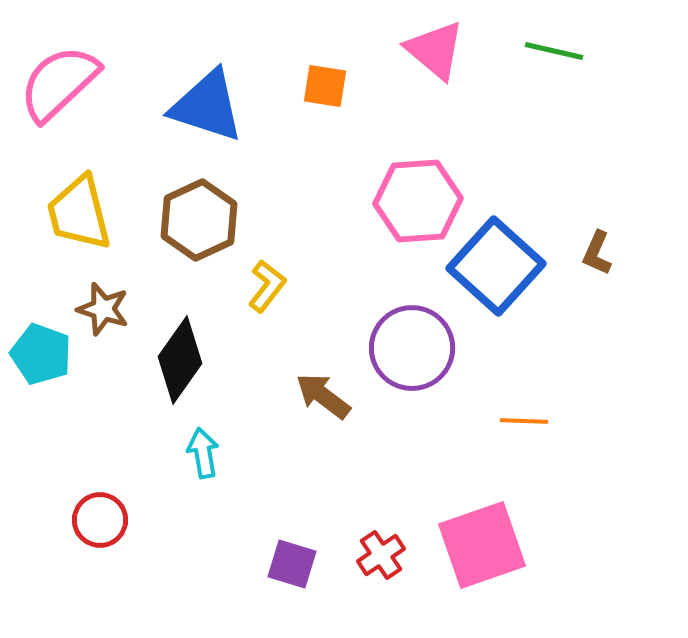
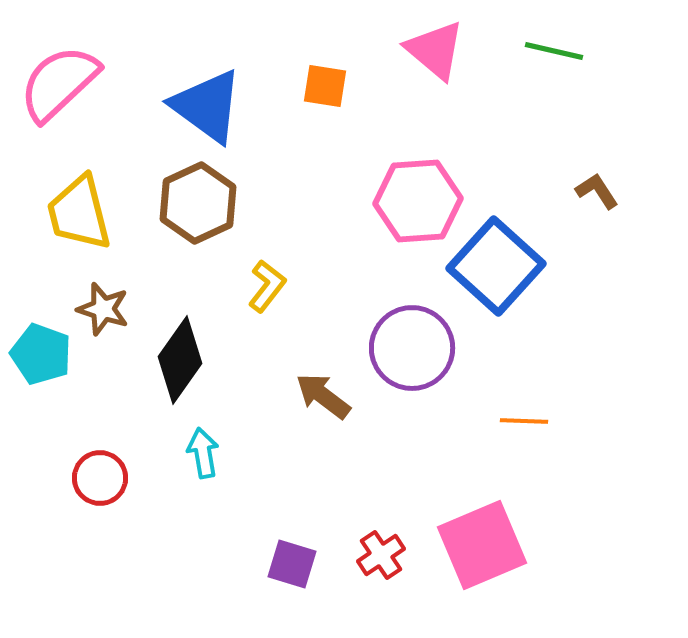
blue triangle: rotated 18 degrees clockwise
brown hexagon: moved 1 px left, 17 px up
brown L-shape: moved 62 px up; rotated 123 degrees clockwise
red circle: moved 42 px up
pink square: rotated 4 degrees counterclockwise
